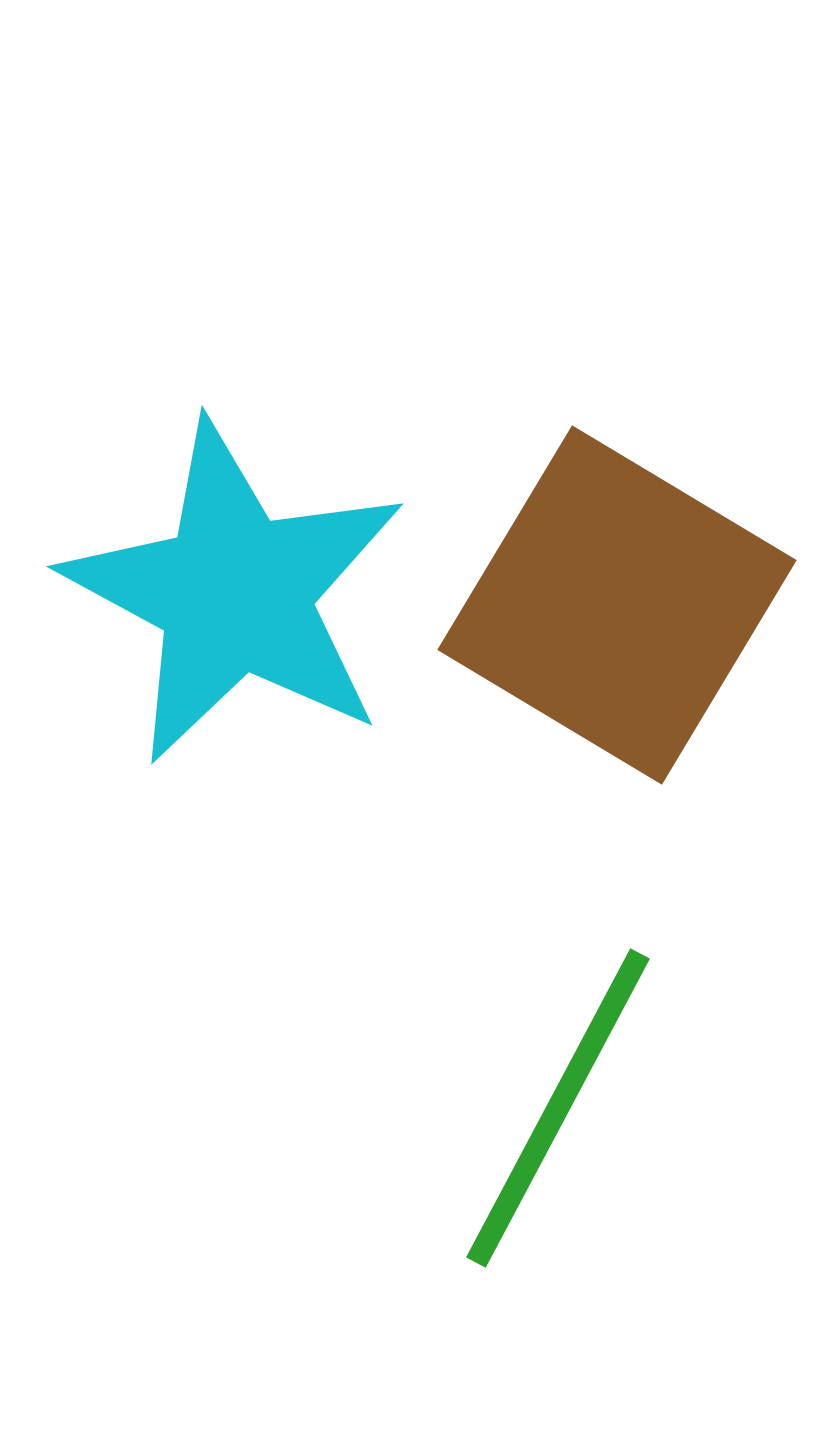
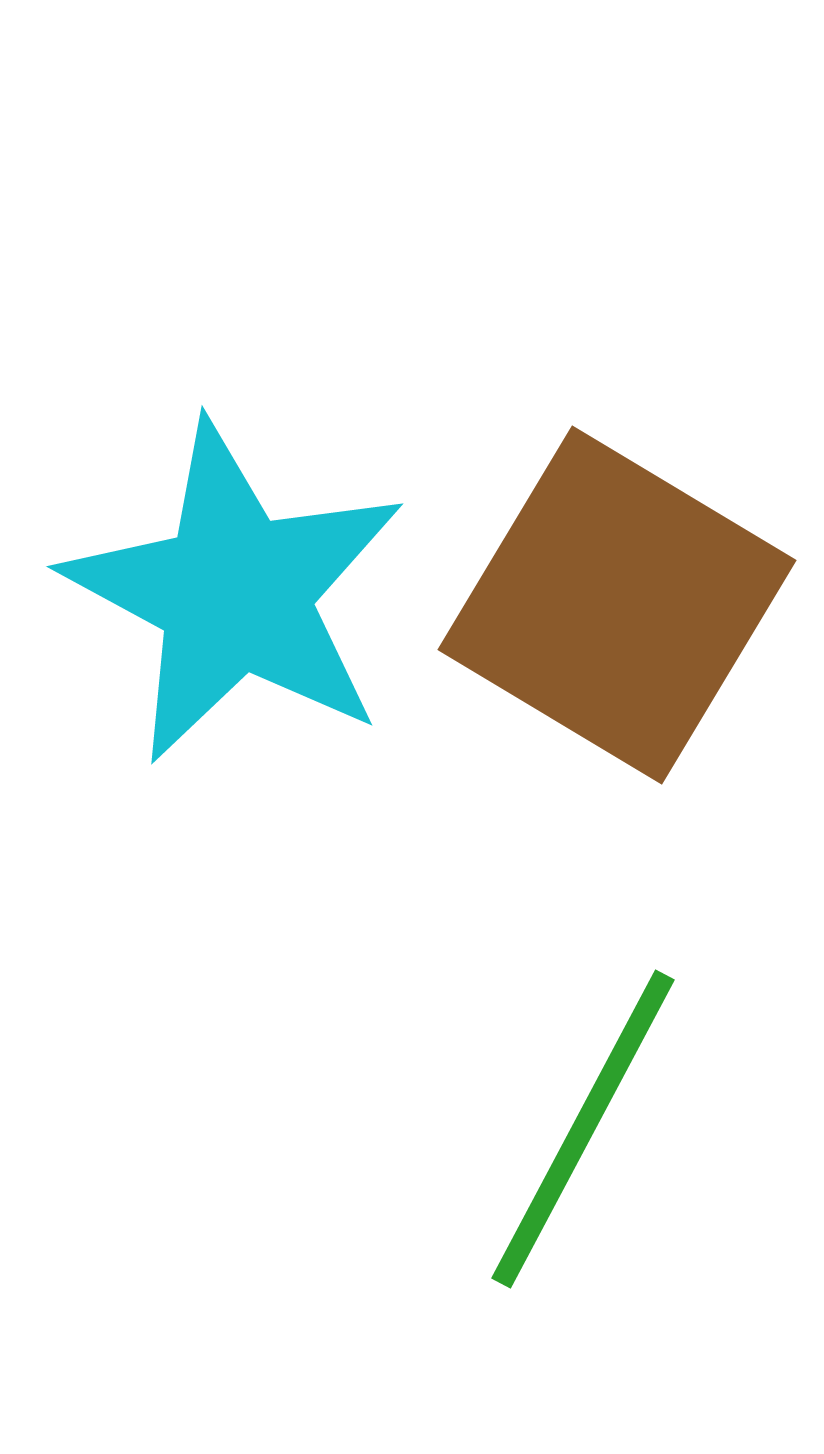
green line: moved 25 px right, 21 px down
